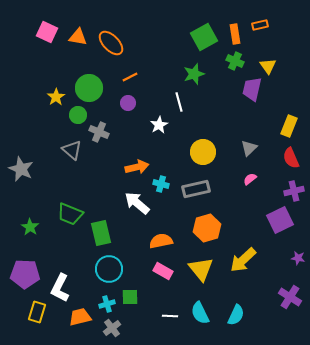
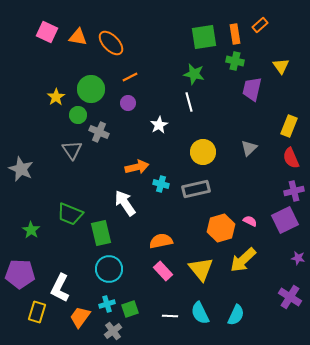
orange rectangle at (260, 25): rotated 28 degrees counterclockwise
green square at (204, 37): rotated 20 degrees clockwise
green cross at (235, 61): rotated 12 degrees counterclockwise
yellow triangle at (268, 66): moved 13 px right
green star at (194, 74): rotated 30 degrees clockwise
green circle at (89, 88): moved 2 px right, 1 px down
white line at (179, 102): moved 10 px right
gray triangle at (72, 150): rotated 15 degrees clockwise
pink semicircle at (250, 179): moved 42 px down; rotated 64 degrees clockwise
white arrow at (137, 203): moved 12 px left; rotated 16 degrees clockwise
purple square at (280, 220): moved 5 px right
green star at (30, 227): moved 1 px right, 3 px down
orange hexagon at (207, 228): moved 14 px right
pink rectangle at (163, 271): rotated 18 degrees clockwise
purple pentagon at (25, 274): moved 5 px left
green square at (130, 297): moved 12 px down; rotated 18 degrees counterclockwise
orange trapezoid at (80, 317): rotated 40 degrees counterclockwise
gray cross at (112, 328): moved 1 px right, 3 px down
